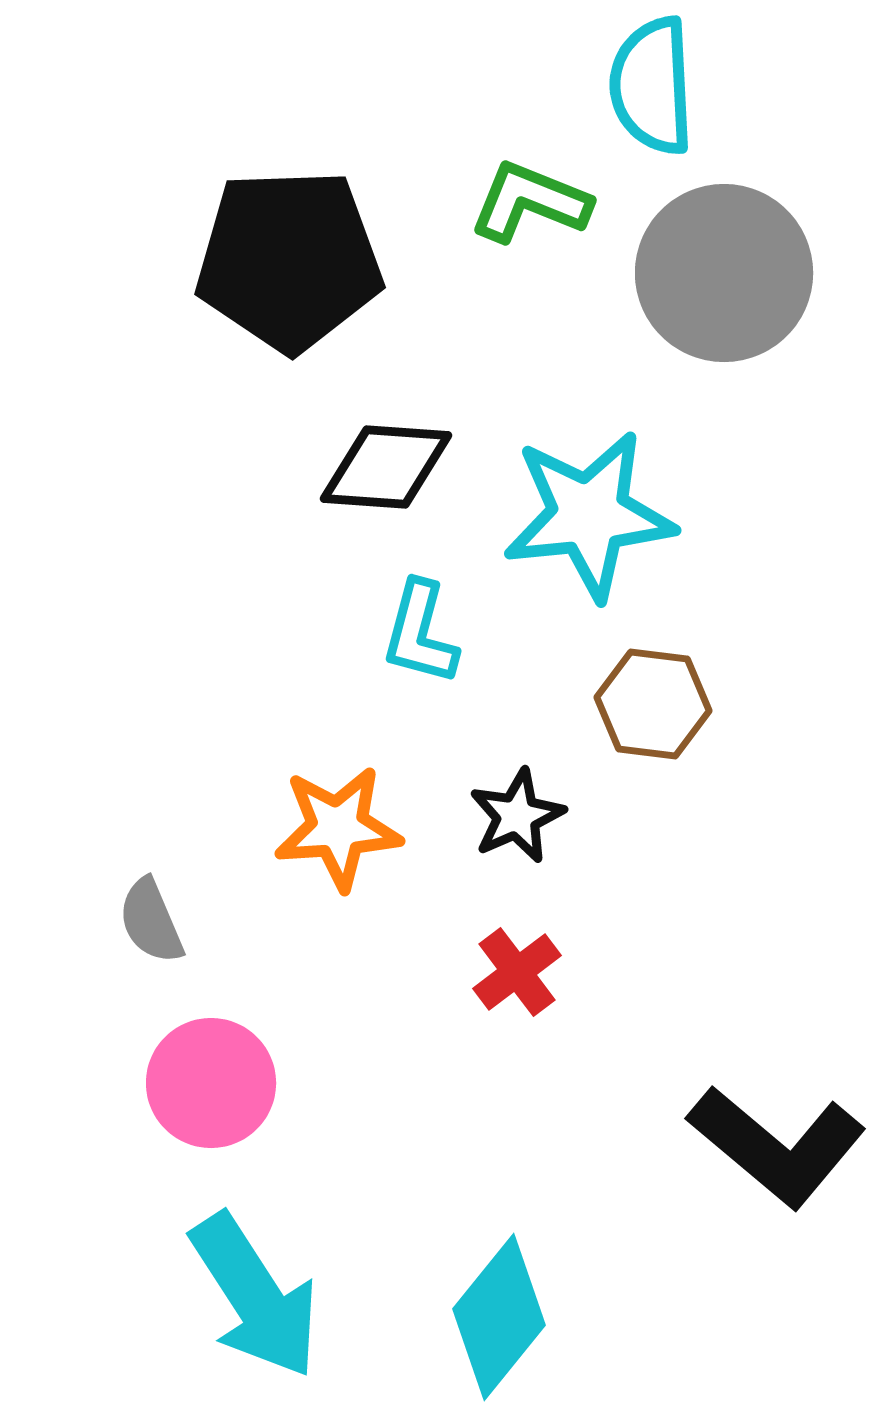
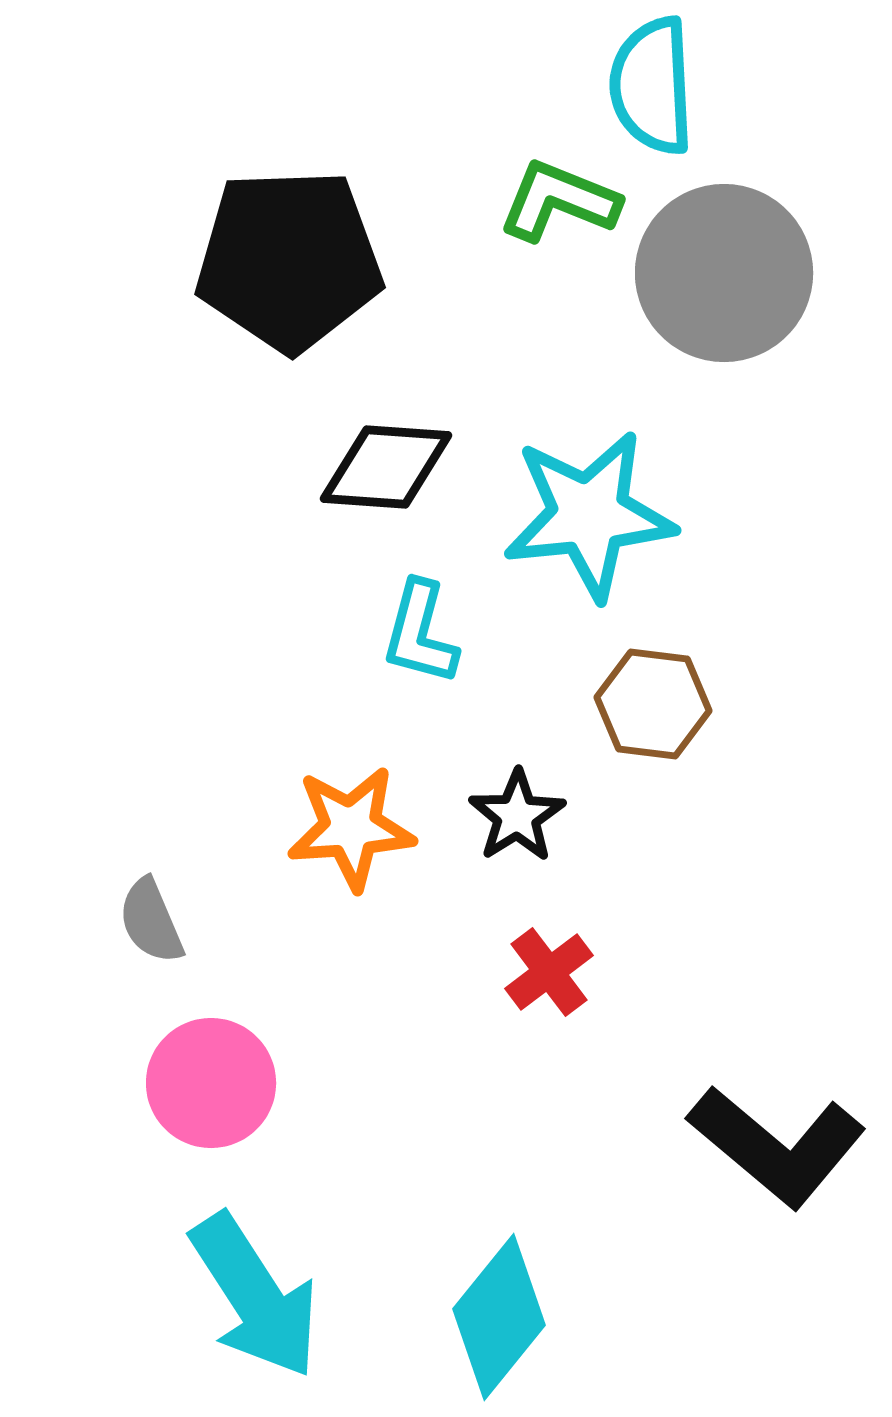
green L-shape: moved 29 px right, 1 px up
black star: rotated 8 degrees counterclockwise
orange star: moved 13 px right
red cross: moved 32 px right
